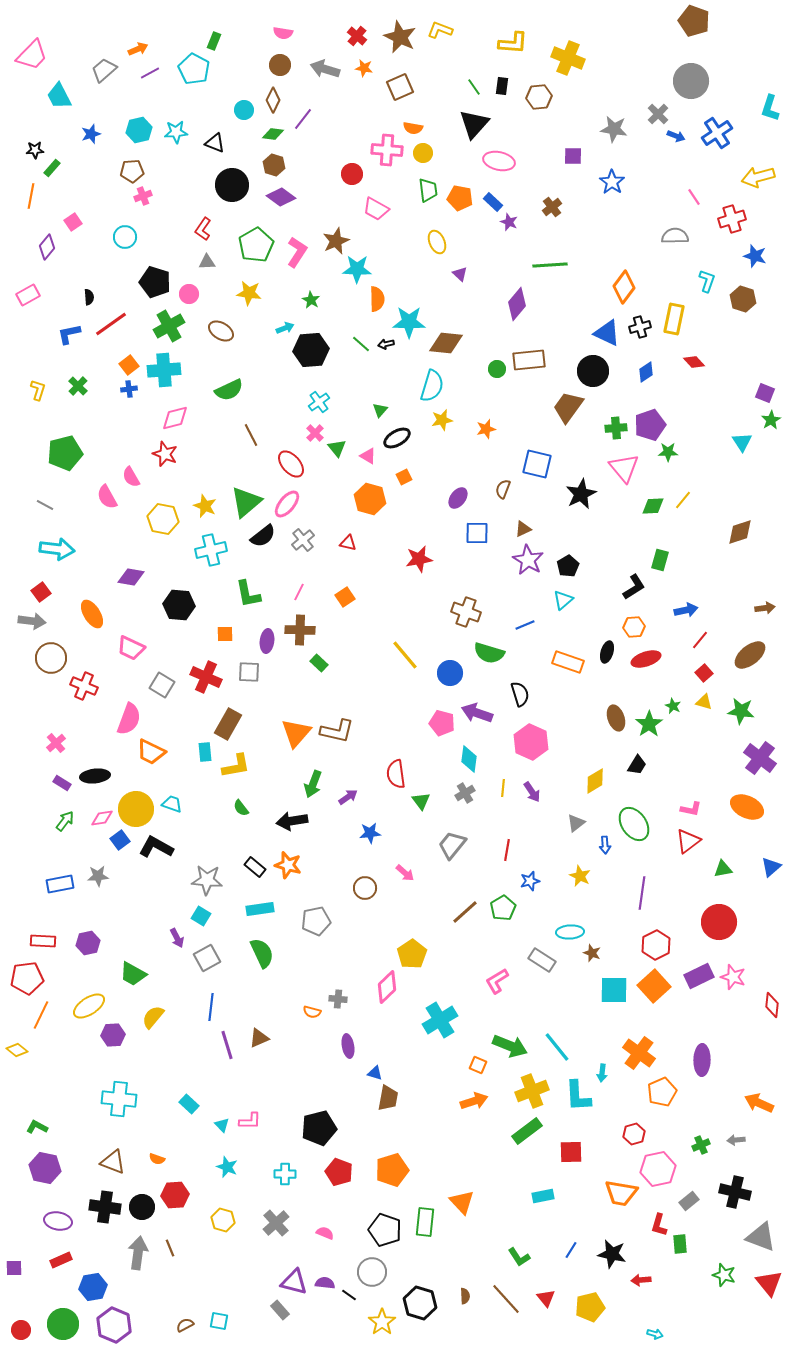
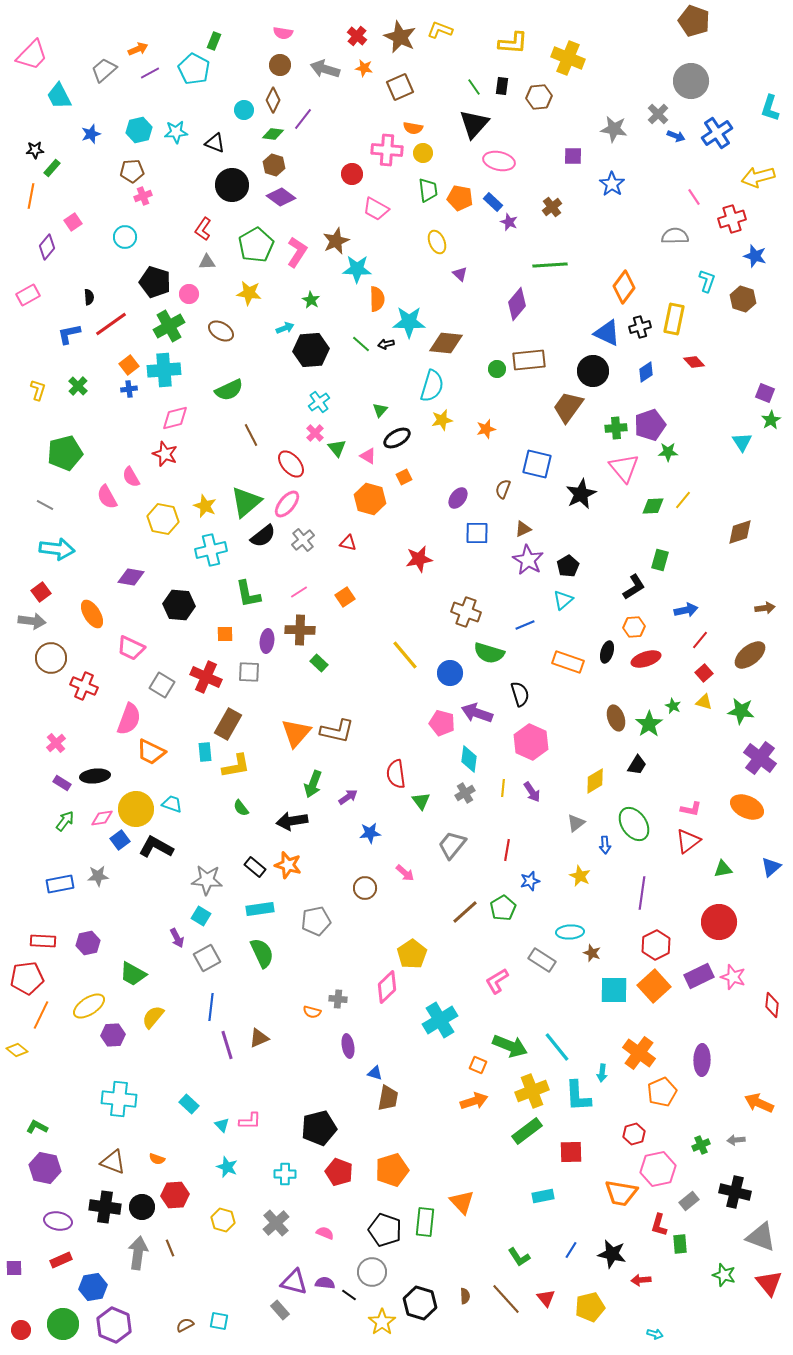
blue star at (612, 182): moved 2 px down
pink line at (299, 592): rotated 30 degrees clockwise
